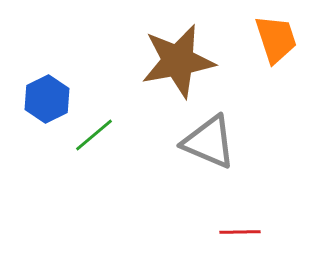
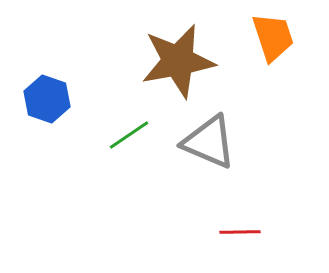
orange trapezoid: moved 3 px left, 2 px up
blue hexagon: rotated 15 degrees counterclockwise
green line: moved 35 px right; rotated 6 degrees clockwise
